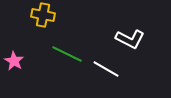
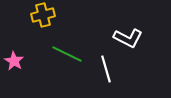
yellow cross: rotated 25 degrees counterclockwise
white L-shape: moved 2 px left, 1 px up
white line: rotated 44 degrees clockwise
